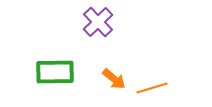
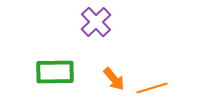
purple cross: moved 2 px left
orange arrow: rotated 10 degrees clockwise
